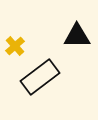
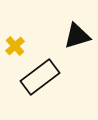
black triangle: rotated 16 degrees counterclockwise
